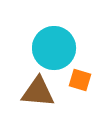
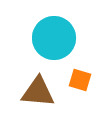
cyan circle: moved 10 px up
